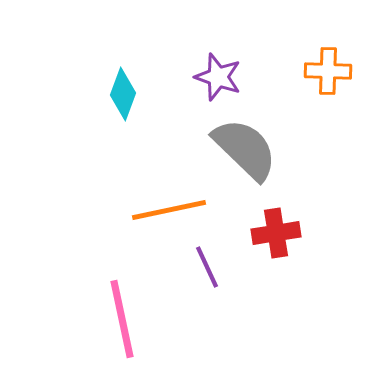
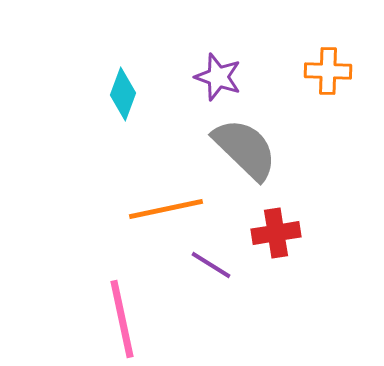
orange line: moved 3 px left, 1 px up
purple line: moved 4 px right, 2 px up; rotated 33 degrees counterclockwise
